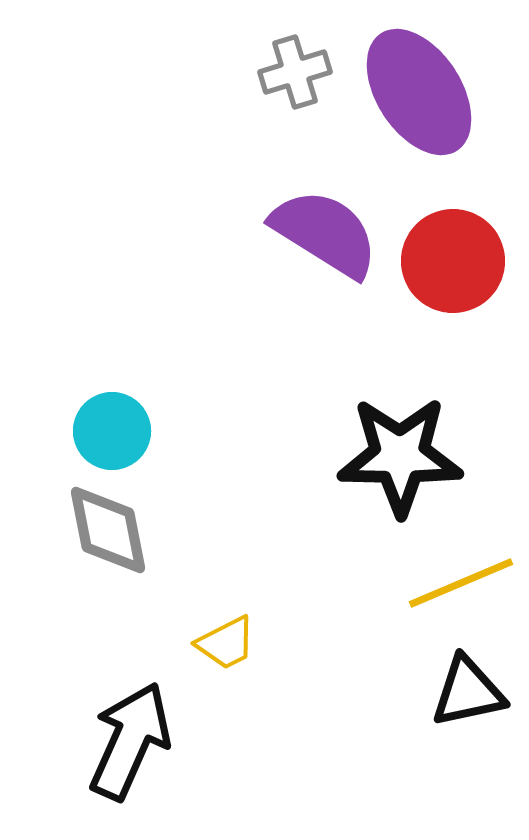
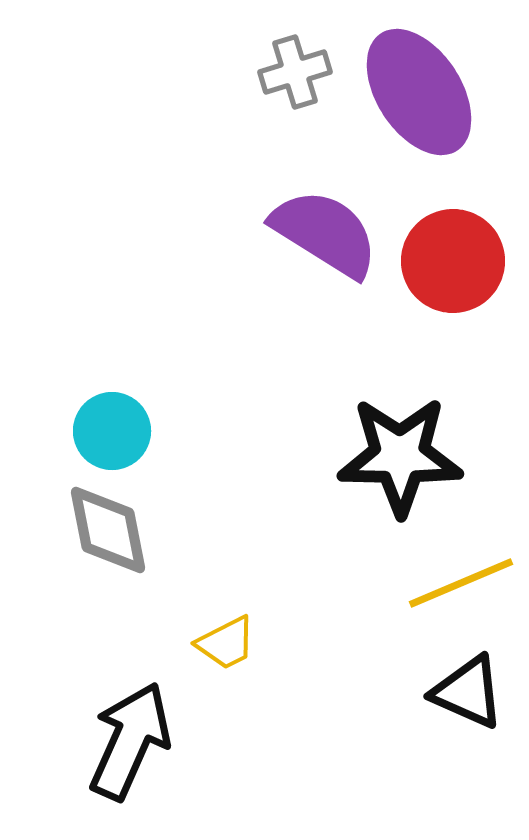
black triangle: rotated 36 degrees clockwise
